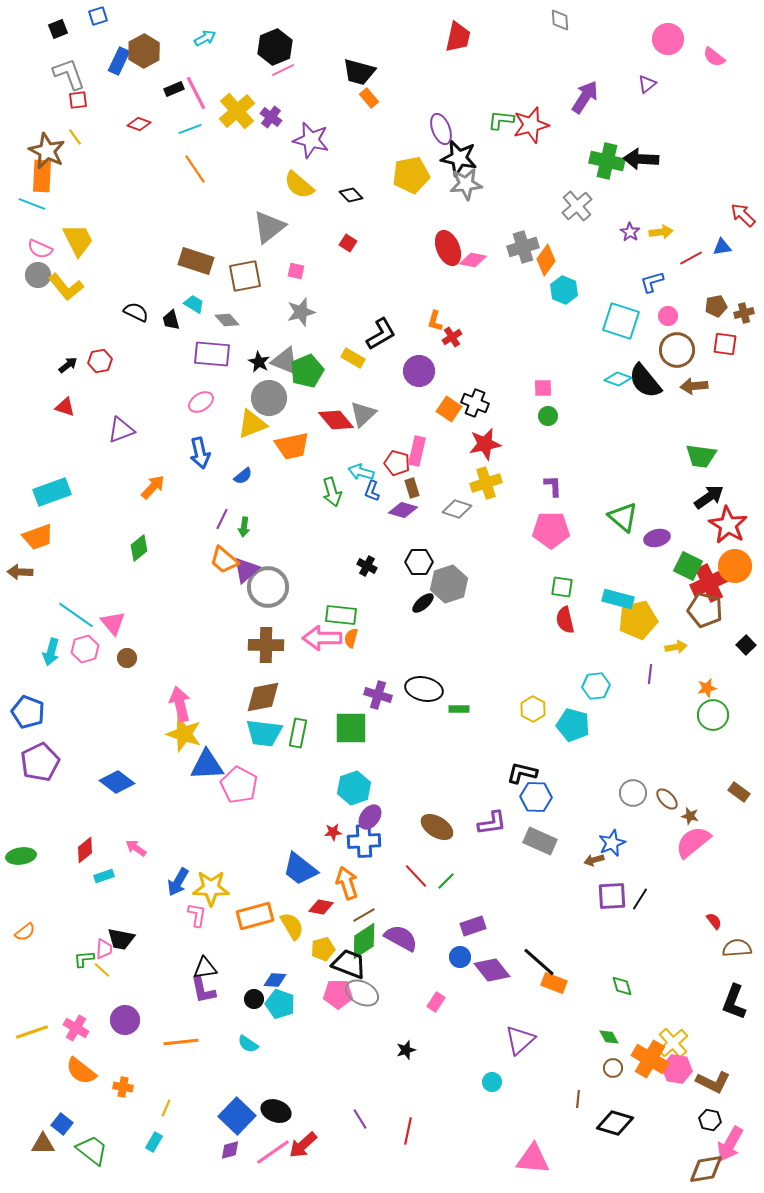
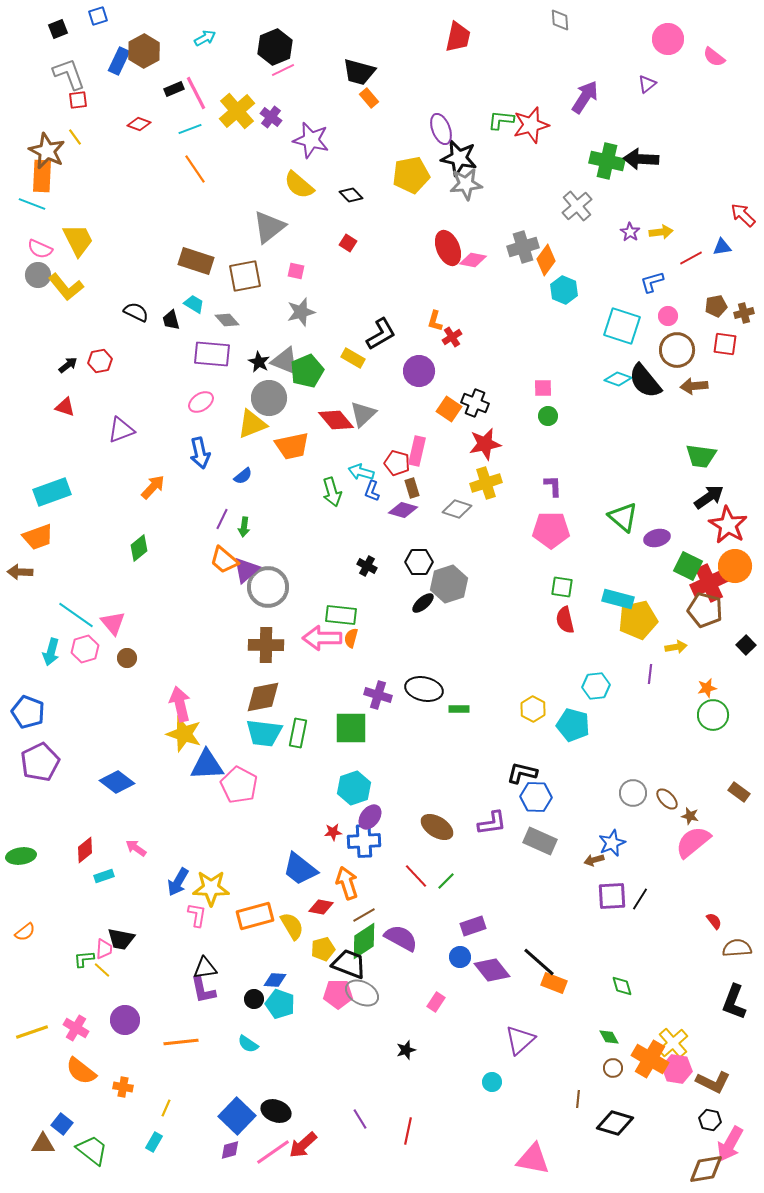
cyan square at (621, 321): moved 1 px right, 5 px down
pink triangle at (533, 1159): rotated 6 degrees clockwise
